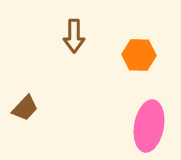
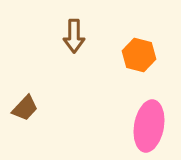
orange hexagon: rotated 12 degrees clockwise
